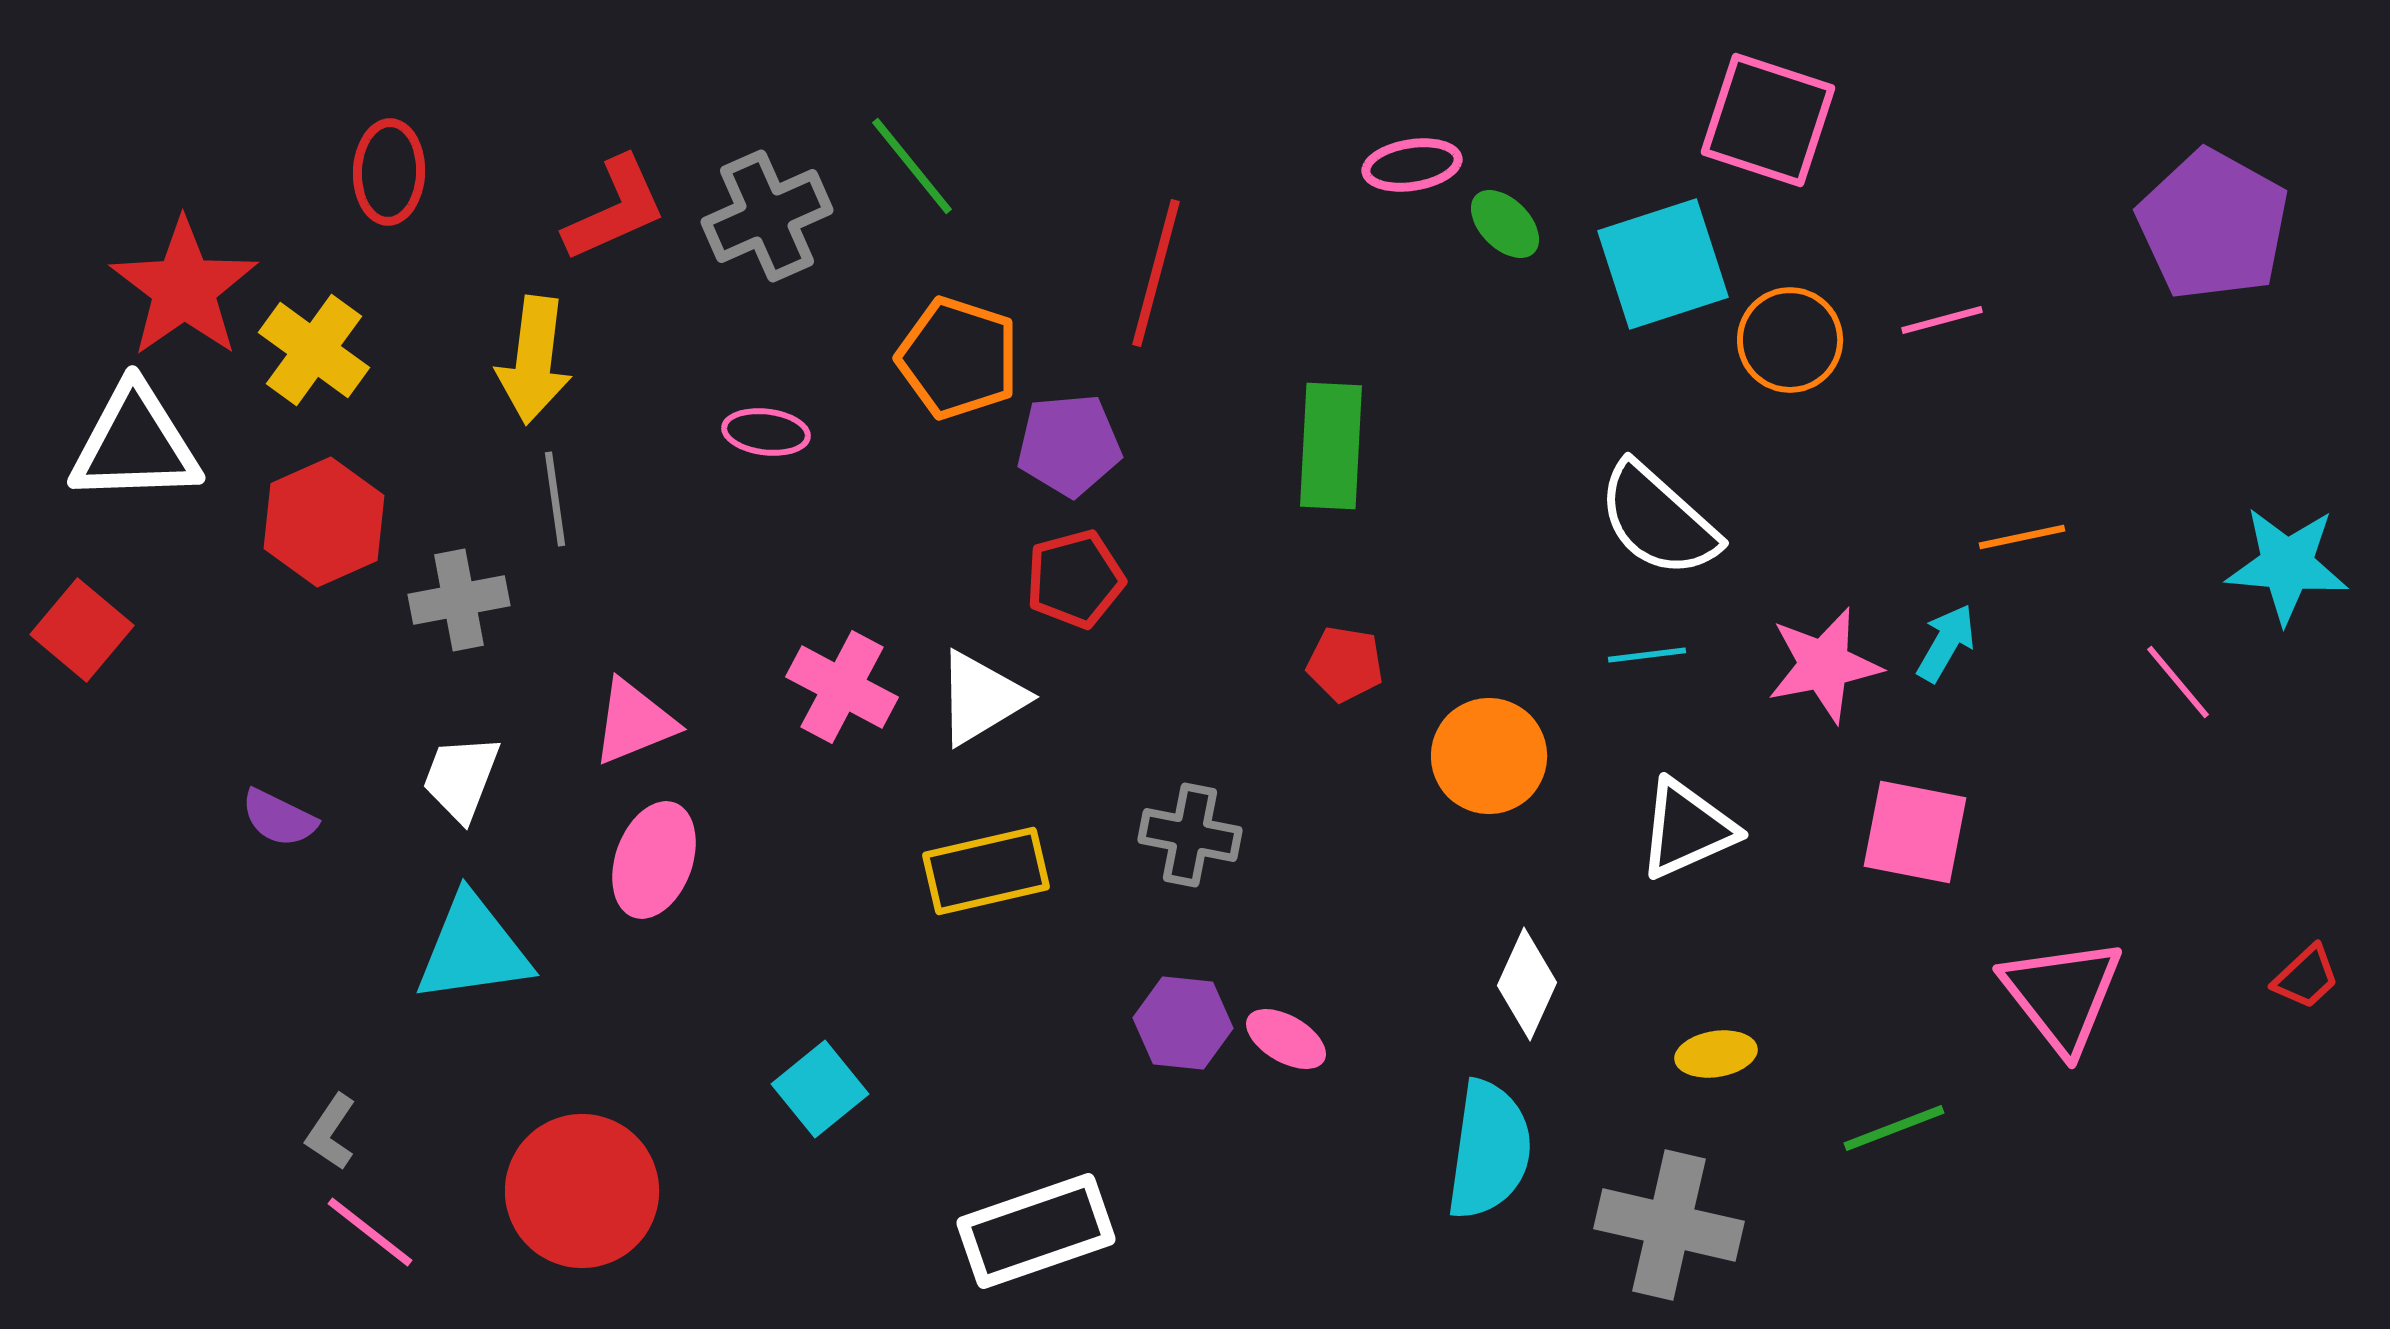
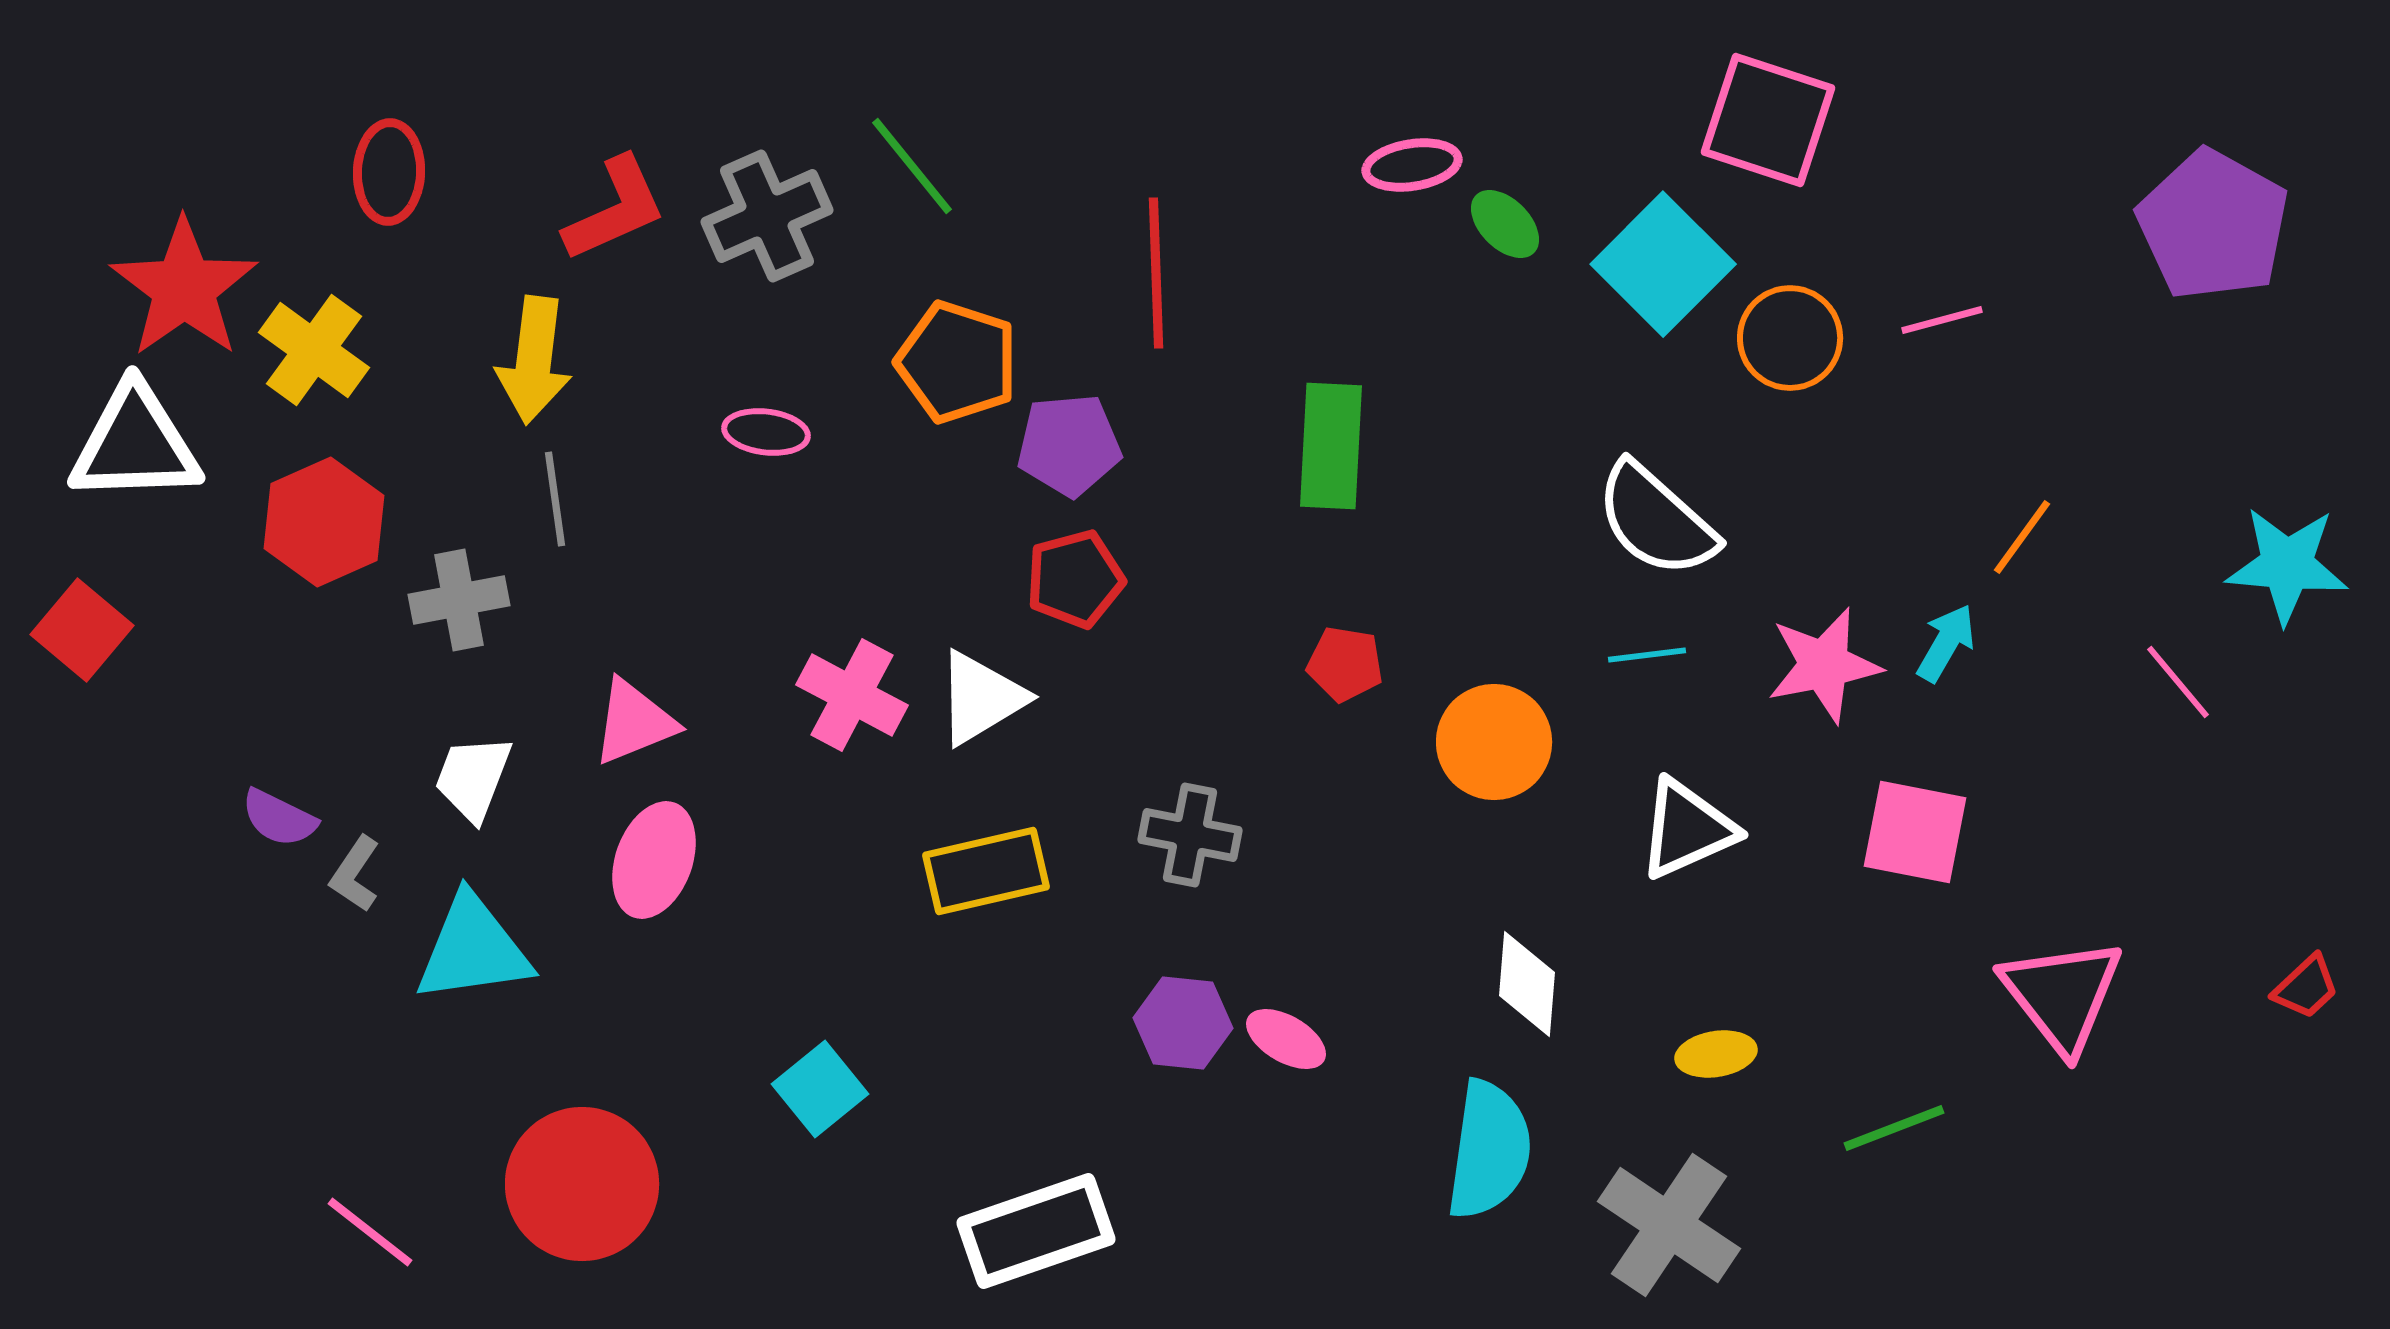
cyan square at (1663, 264): rotated 27 degrees counterclockwise
red line at (1156, 273): rotated 17 degrees counterclockwise
orange circle at (1790, 340): moved 2 px up
orange pentagon at (958, 358): moved 1 px left, 4 px down
white semicircle at (1658, 520): moved 2 px left
orange line at (2022, 537): rotated 42 degrees counterclockwise
pink cross at (842, 687): moved 10 px right, 8 px down
orange circle at (1489, 756): moved 5 px right, 14 px up
white trapezoid at (461, 778): moved 12 px right
red trapezoid at (2306, 977): moved 10 px down
white diamond at (1527, 984): rotated 20 degrees counterclockwise
gray L-shape at (331, 1132): moved 24 px right, 258 px up
red circle at (582, 1191): moved 7 px up
gray cross at (1669, 1225): rotated 21 degrees clockwise
